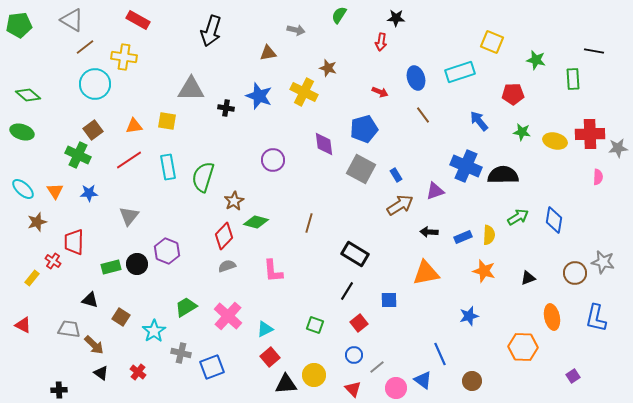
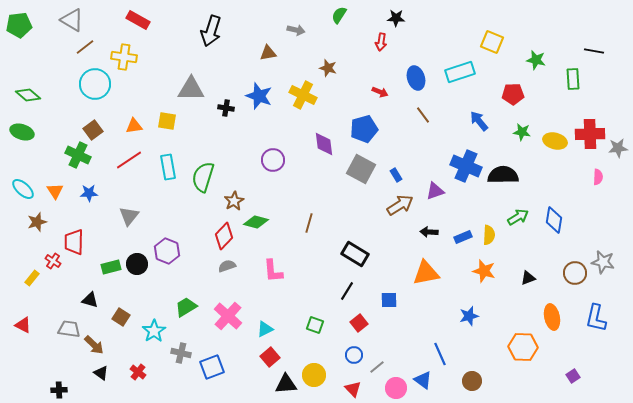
yellow cross at (304, 92): moved 1 px left, 3 px down
